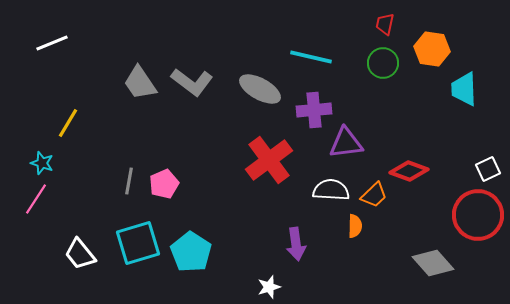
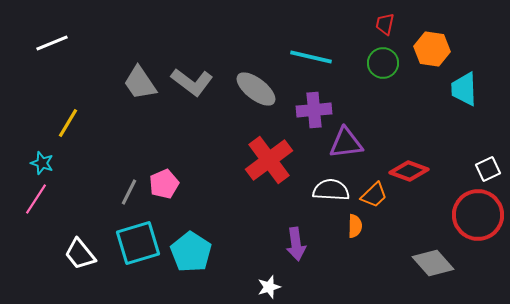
gray ellipse: moved 4 px left; rotated 9 degrees clockwise
gray line: moved 11 px down; rotated 16 degrees clockwise
